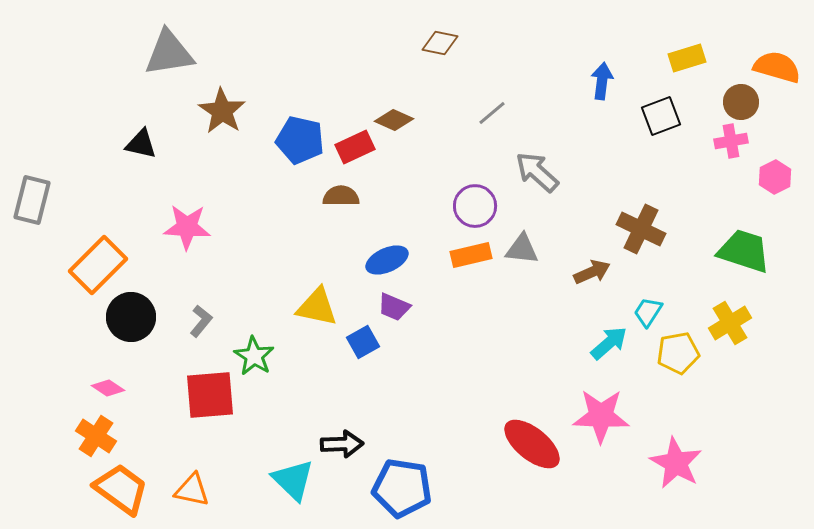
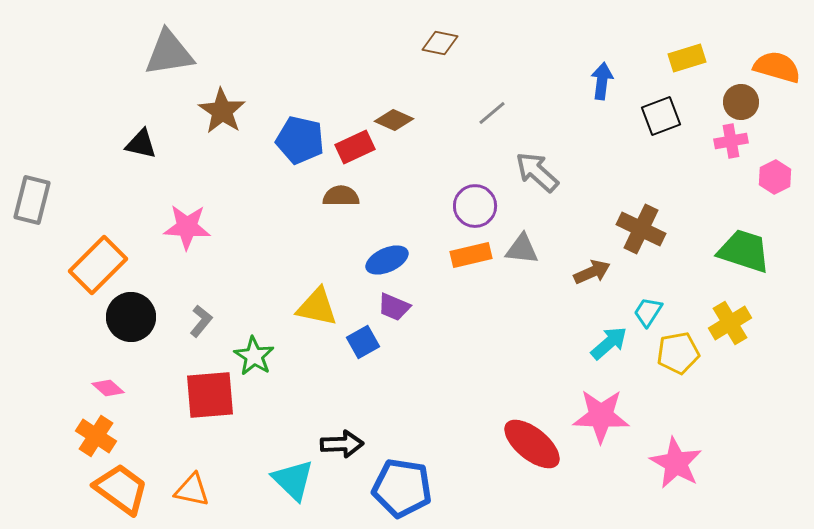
pink diamond at (108, 388): rotated 8 degrees clockwise
